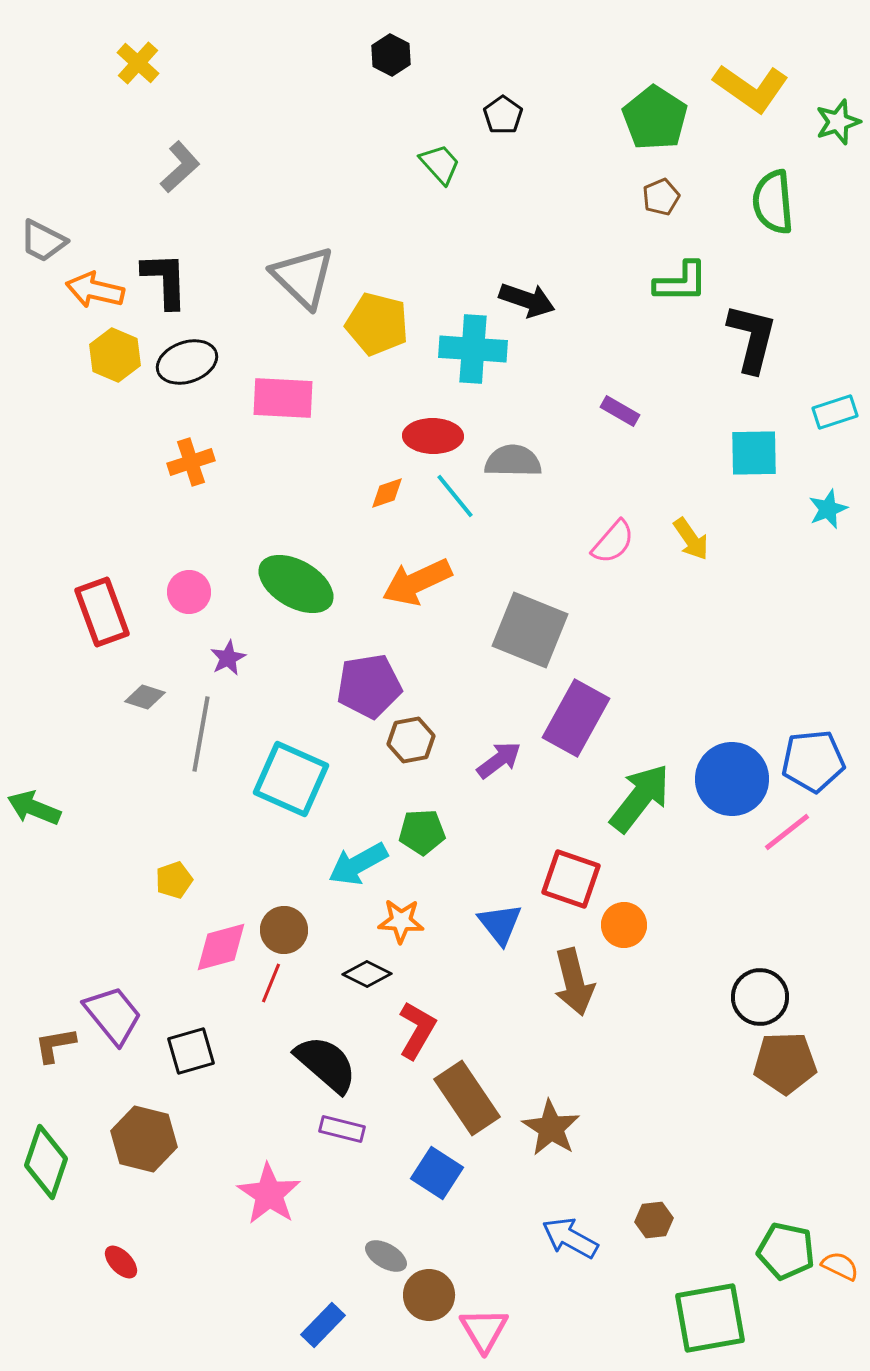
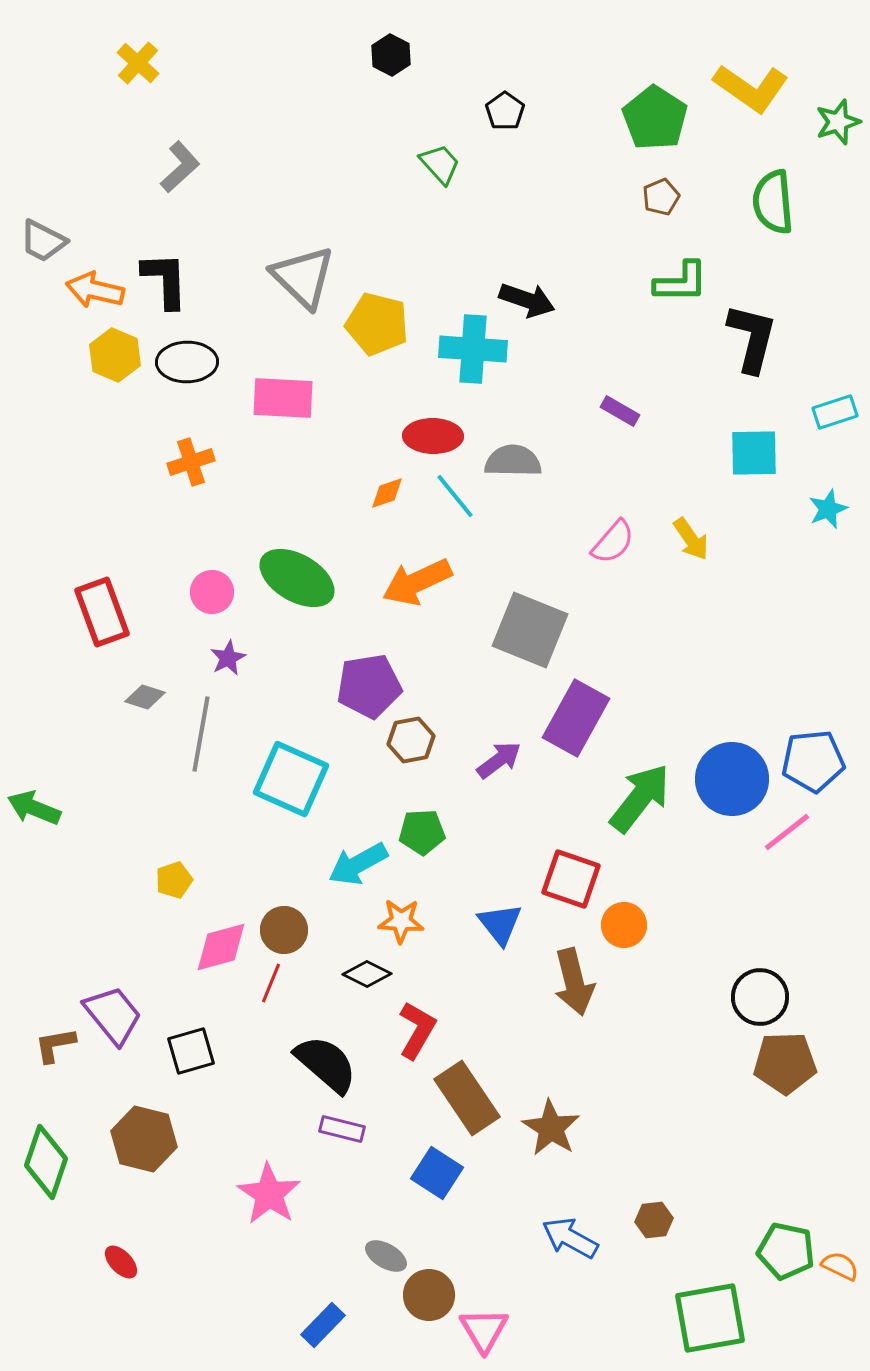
black pentagon at (503, 115): moved 2 px right, 4 px up
black ellipse at (187, 362): rotated 18 degrees clockwise
green ellipse at (296, 584): moved 1 px right, 6 px up
pink circle at (189, 592): moved 23 px right
